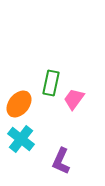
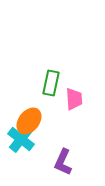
pink trapezoid: rotated 140 degrees clockwise
orange ellipse: moved 10 px right, 17 px down
purple L-shape: moved 2 px right, 1 px down
